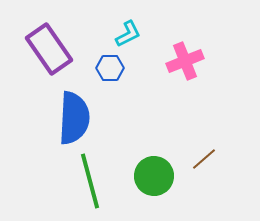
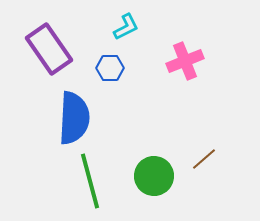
cyan L-shape: moved 2 px left, 7 px up
